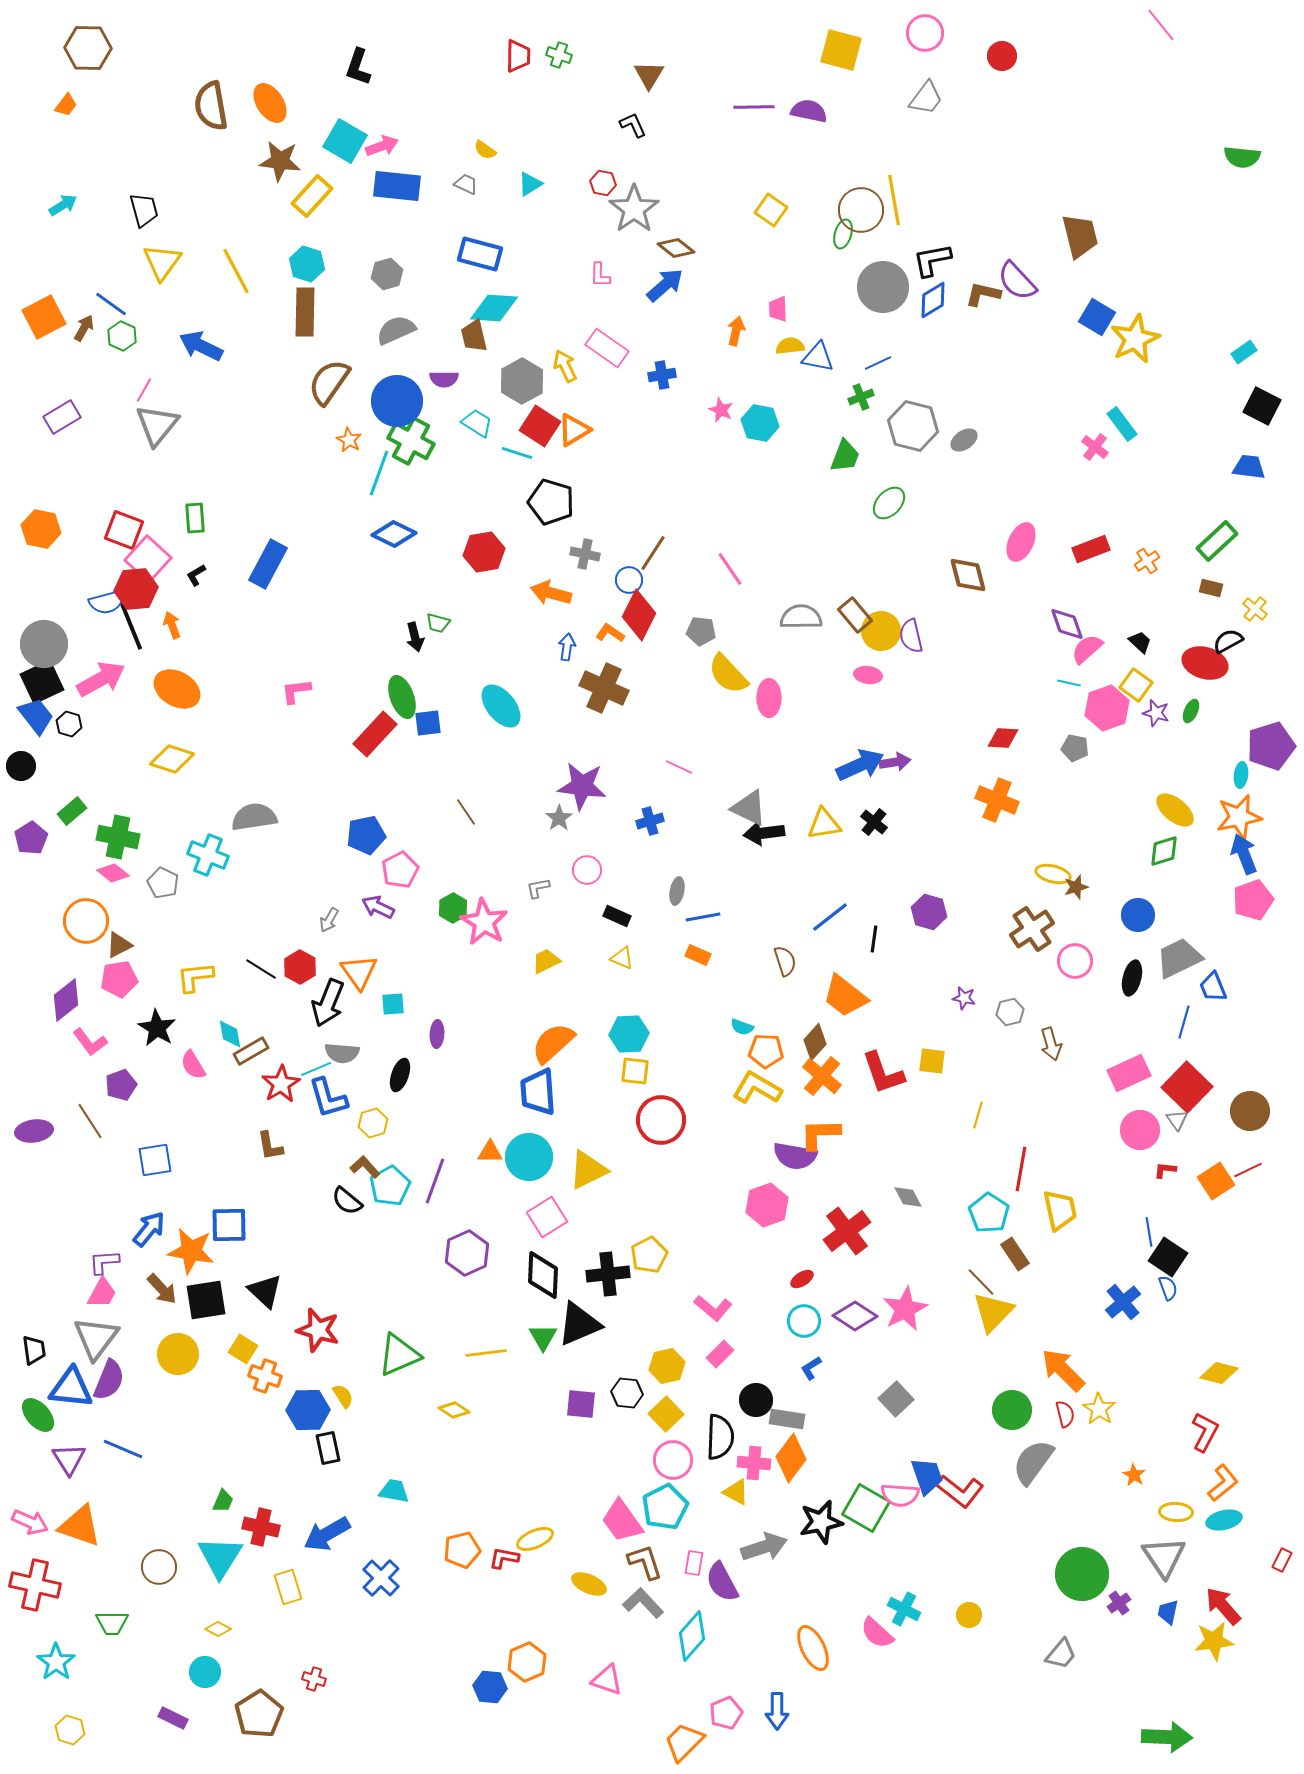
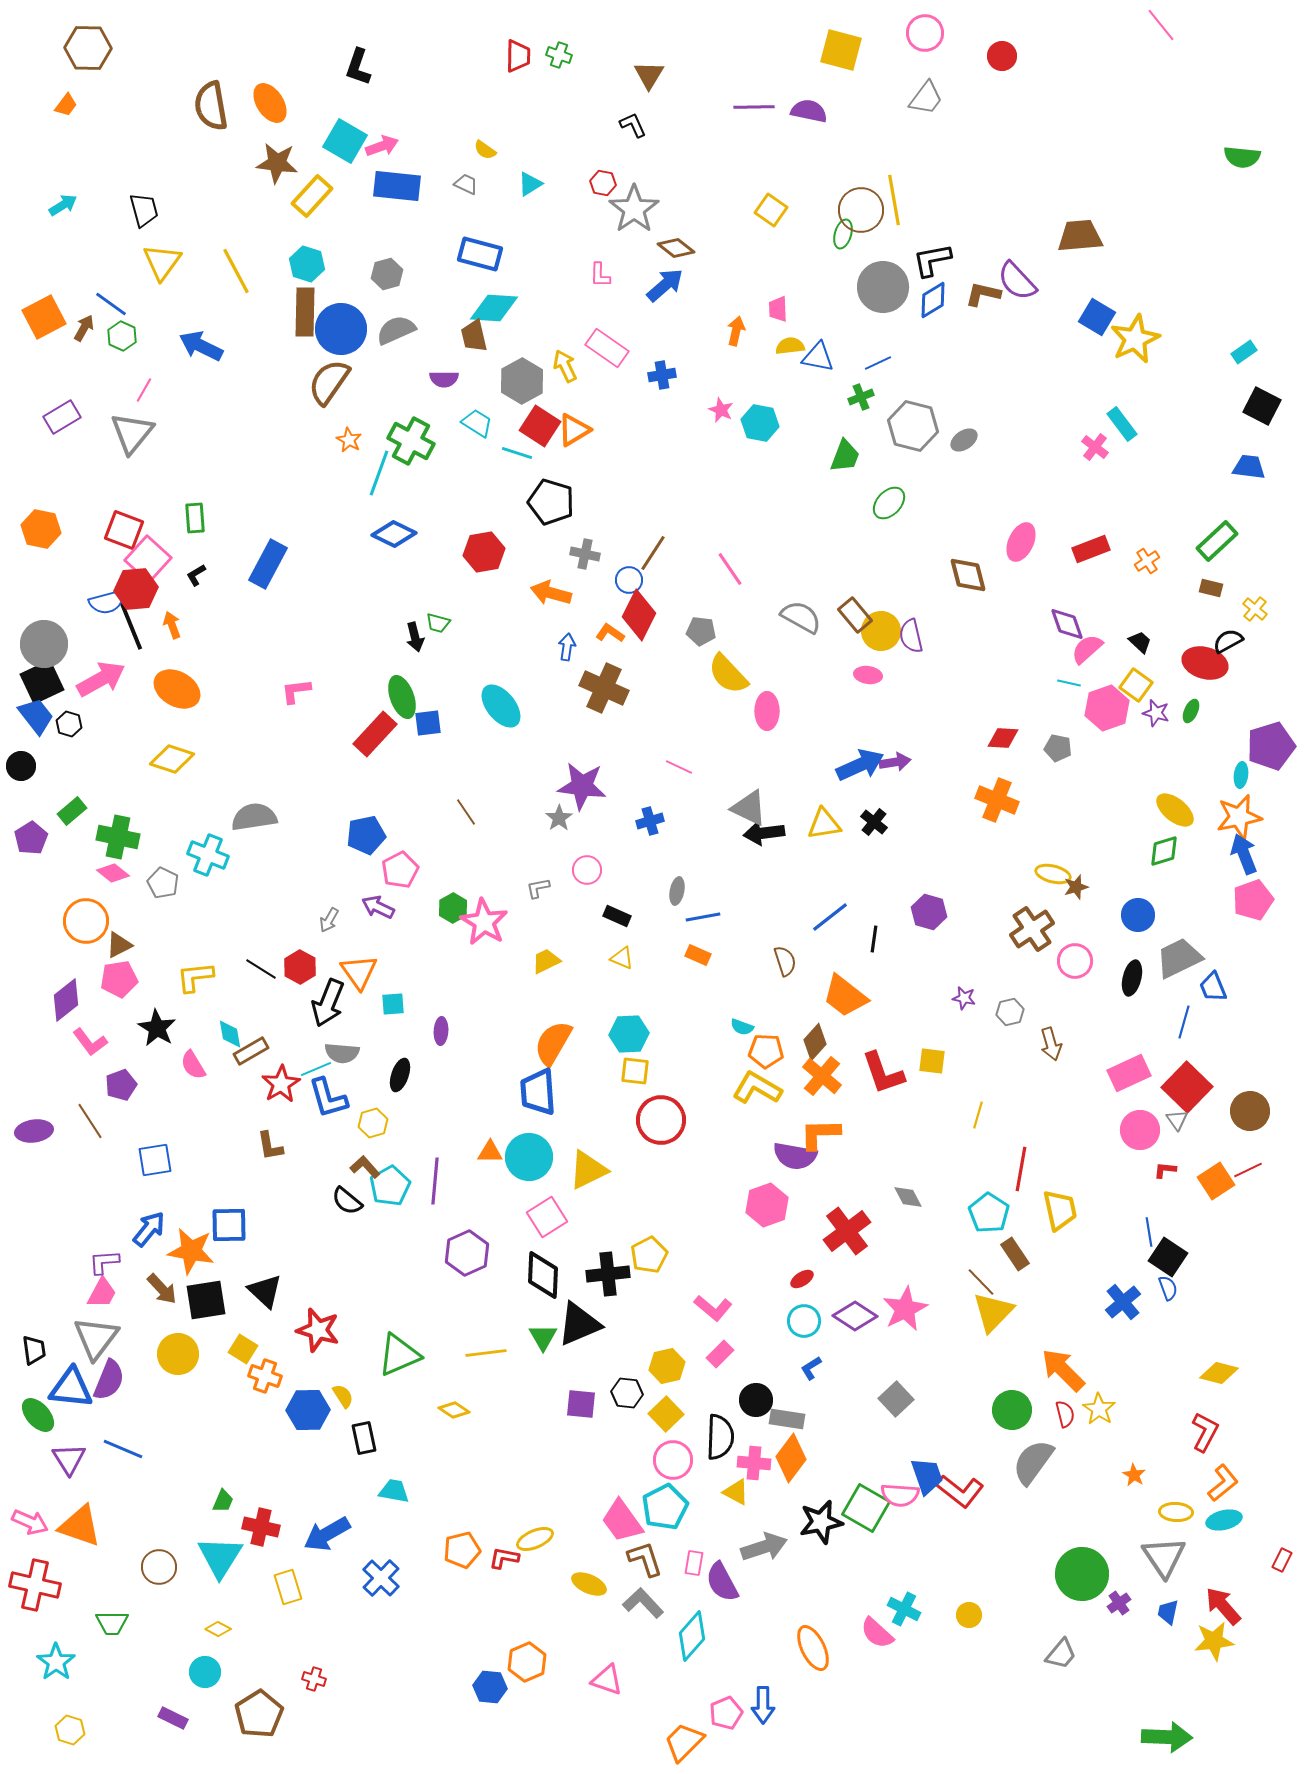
brown star at (280, 161): moved 3 px left, 2 px down
brown trapezoid at (1080, 236): rotated 81 degrees counterclockwise
blue circle at (397, 401): moved 56 px left, 72 px up
gray triangle at (157, 425): moved 25 px left, 8 px down
gray semicircle at (801, 617): rotated 30 degrees clockwise
pink ellipse at (769, 698): moved 2 px left, 13 px down
gray pentagon at (1075, 748): moved 17 px left
purple ellipse at (437, 1034): moved 4 px right, 3 px up
orange semicircle at (553, 1043): rotated 18 degrees counterclockwise
purple line at (435, 1181): rotated 15 degrees counterclockwise
black rectangle at (328, 1448): moved 36 px right, 10 px up
brown L-shape at (645, 1562): moved 3 px up
blue arrow at (777, 1711): moved 14 px left, 6 px up
